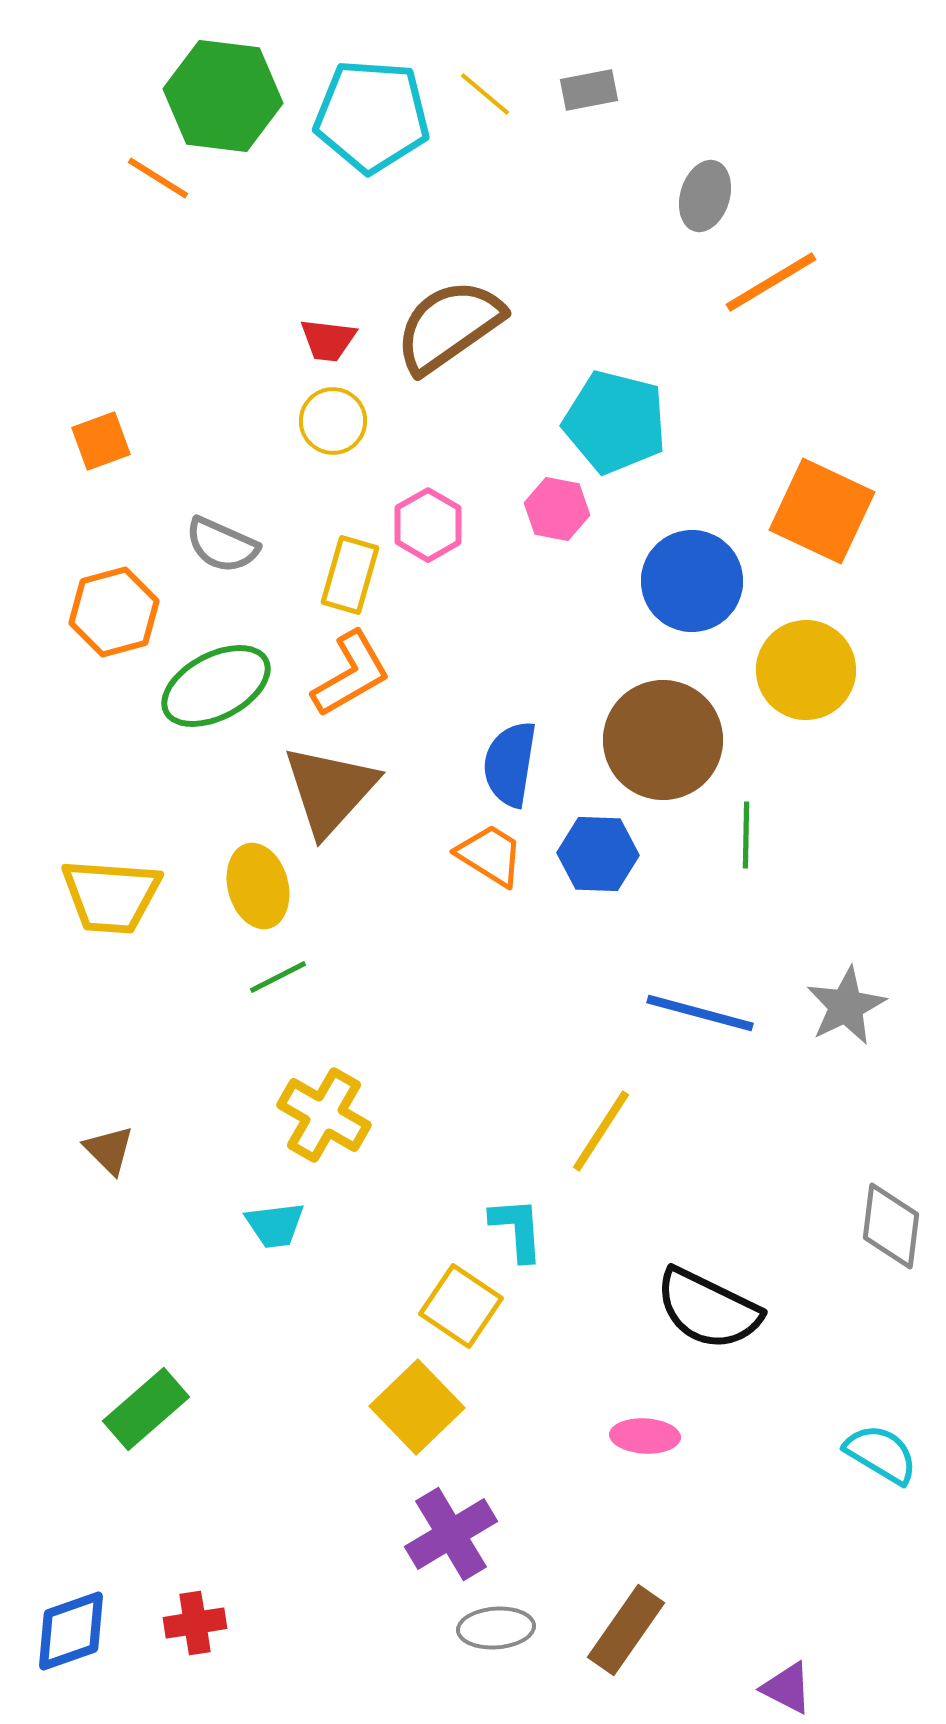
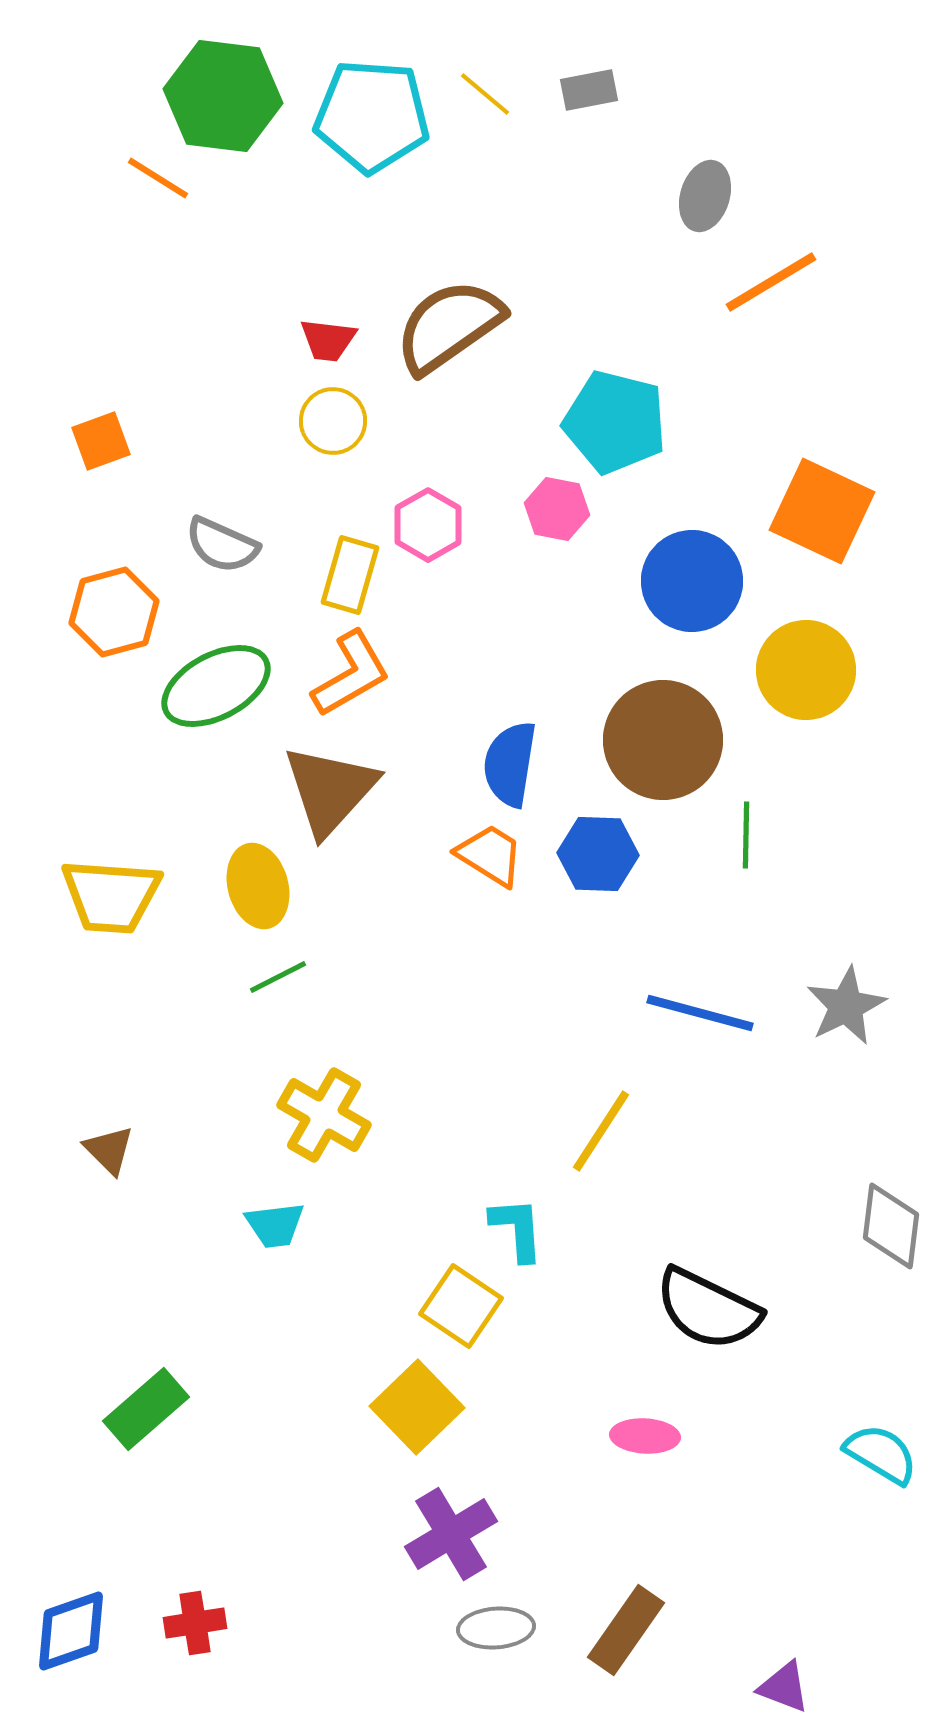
purple triangle at (787, 1688): moved 3 px left, 1 px up; rotated 6 degrees counterclockwise
